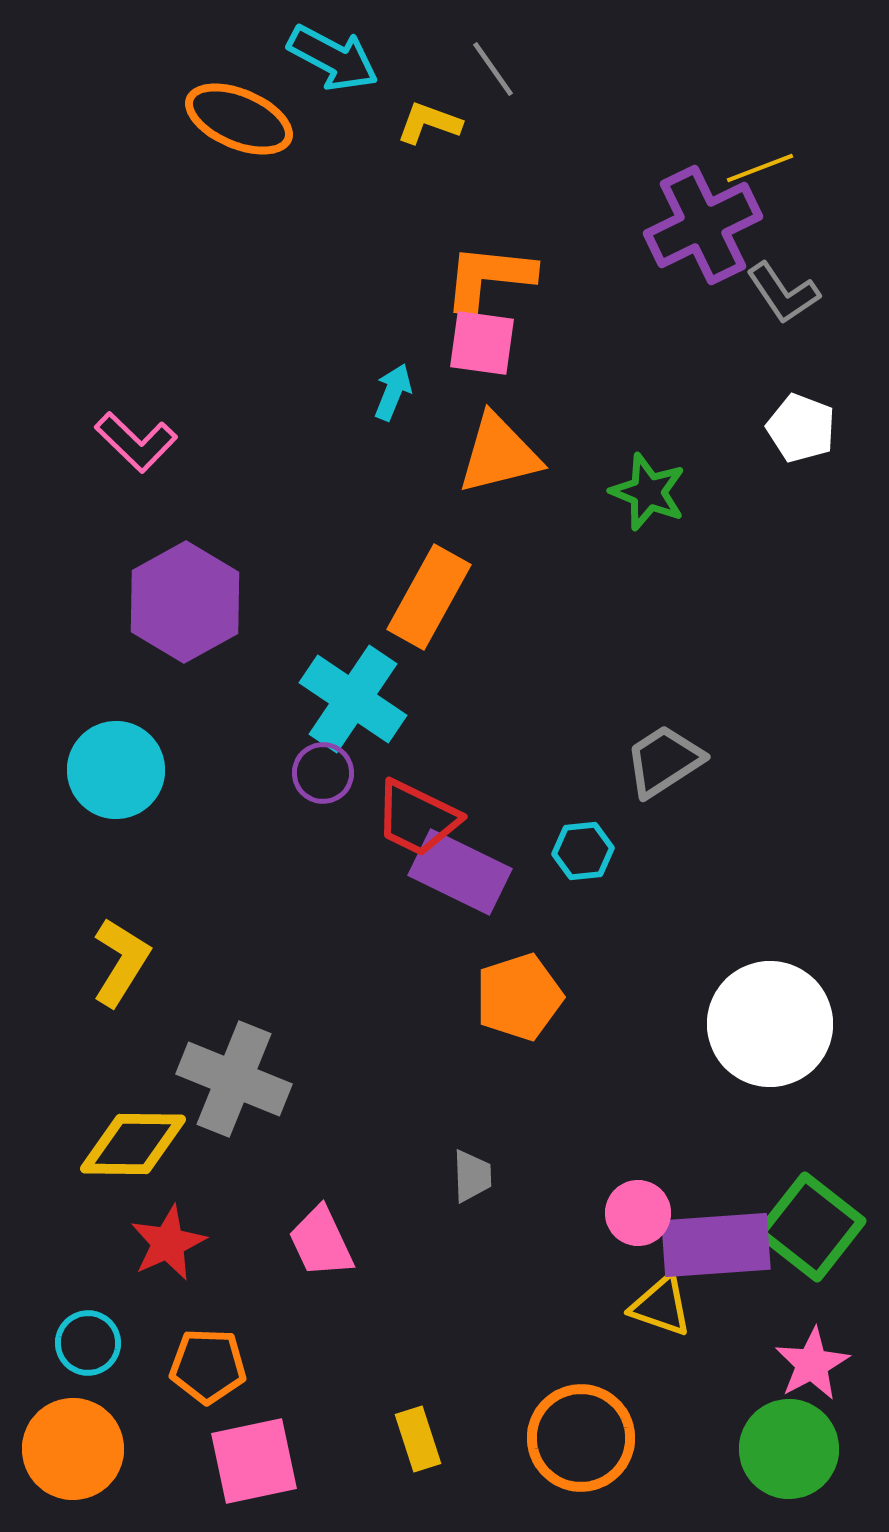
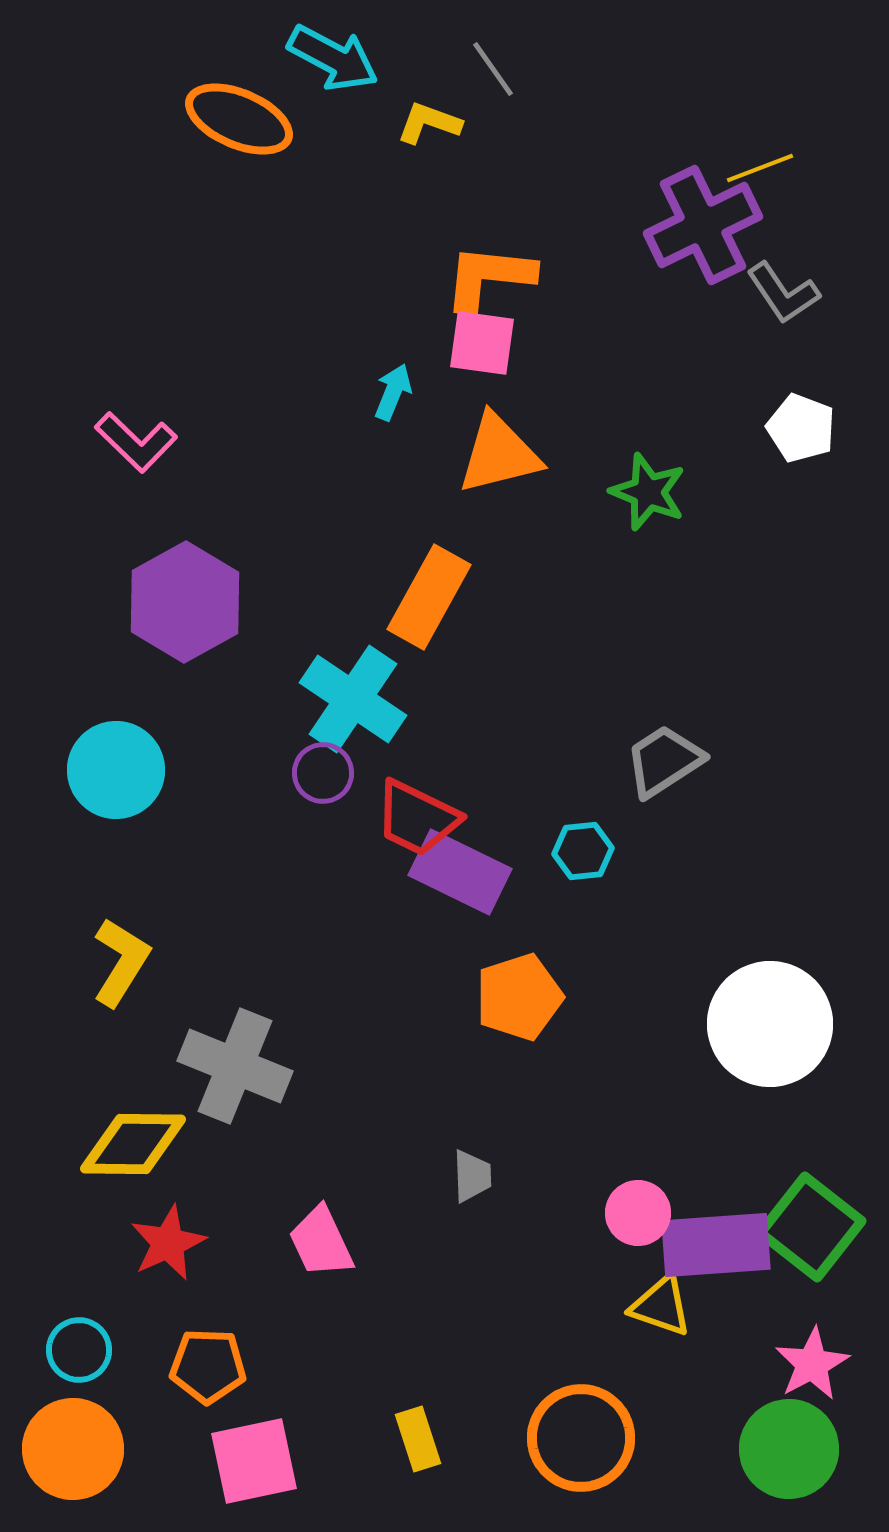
gray cross at (234, 1079): moved 1 px right, 13 px up
cyan circle at (88, 1343): moved 9 px left, 7 px down
